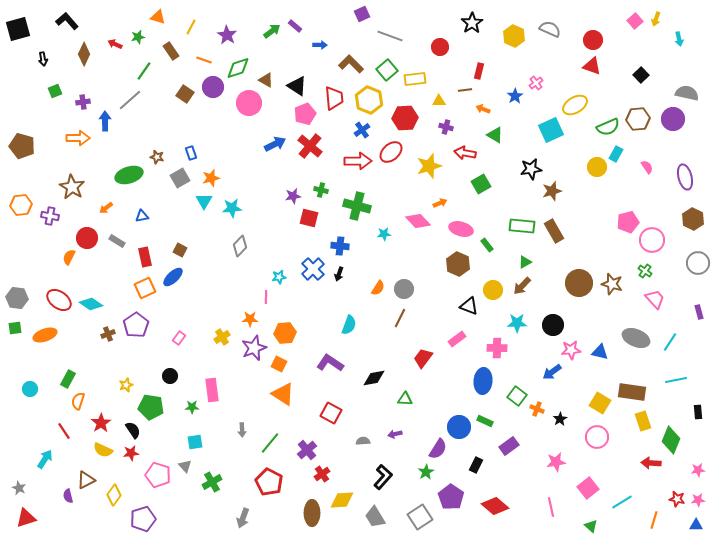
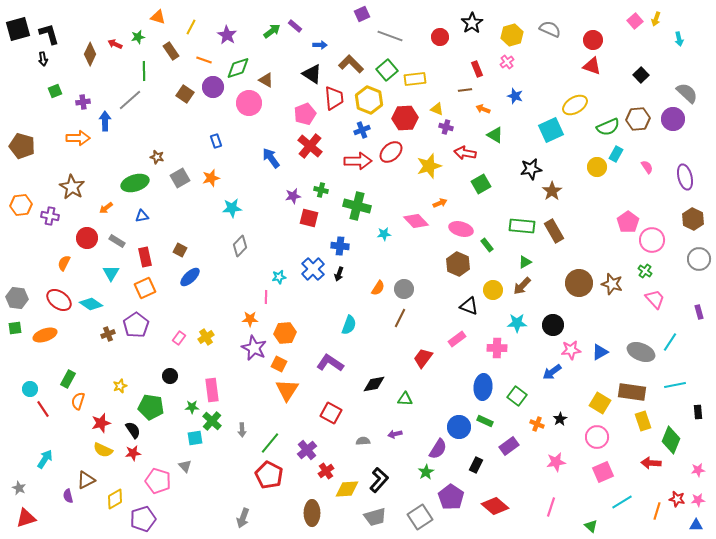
black L-shape at (67, 21): moved 18 px left, 13 px down; rotated 25 degrees clockwise
yellow hexagon at (514, 36): moved 2 px left, 1 px up; rotated 20 degrees clockwise
red circle at (440, 47): moved 10 px up
brown diamond at (84, 54): moved 6 px right
green line at (144, 71): rotated 36 degrees counterclockwise
red rectangle at (479, 71): moved 2 px left, 2 px up; rotated 35 degrees counterclockwise
pink cross at (536, 83): moved 29 px left, 21 px up
black triangle at (297, 86): moved 15 px right, 12 px up
gray semicircle at (687, 93): rotated 30 degrees clockwise
blue star at (515, 96): rotated 21 degrees counterclockwise
yellow triangle at (439, 101): moved 2 px left, 8 px down; rotated 24 degrees clockwise
blue cross at (362, 130): rotated 14 degrees clockwise
blue arrow at (275, 144): moved 4 px left, 14 px down; rotated 100 degrees counterclockwise
blue rectangle at (191, 153): moved 25 px right, 12 px up
green ellipse at (129, 175): moved 6 px right, 8 px down
brown star at (552, 191): rotated 18 degrees counterclockwise
cyan triangle at (204, 201): moved 93 px left, 72 px down
pink diamond at (418, 221): moved 2 px left
pink pentagon at (628, 222): rotated 20 degrees counterclockwise
orange semicircle at (69, 257): moved 5 px left, 6 px down
gray circle at (698, 263): moved 1 px right, 4 px up
blue ellipse at (173, 277): moved 17 px right
yellow cross at (222, 337): moved 16 px left
gray ellipse at (636, 338): moved 5 px right, 14 px down
purple star at (254, 348): rotated 25 degrees counterclockwise
blue triangle at (600, 352): rotated 42 degrees counterclockwise
black diamond at (374, 378): moved 6 px down
cyan line at (676, 380): moved 1 px left, 5 px down
blue ellipse at (483, 381): moved 6 px down
yellow star at (126, 385): moved 6 px left, 1 px down
orange triangle at (283, 394): moved 4 px right, 4 px up; rotated 30 degrees clockwise
orange cross at (537, 409): moved 15 px down
red star at (101, 423): rotated 18 degrees clockwise
red line at (64, 431): moved 21 px left, 22 px up
cyan square at (195, 442): moved 4 px up
red star at (131, 453): moved 2 px right
red cross at (322, 474): moved 4 px right, 3 px up
pink pentagon at (158, 475): moved 6 px down
black L-shape at (383, 477): moved 4 px left, 3 px down
green cross at (212, 482): moved 61 px up; rotated 18 degrees counterclockwise
red pentagon at (269, 482): moved 7 px up
pink square at (588, 488): moved 15 px right, 16 px up; rotated 15 degrees clockwise
yellow diamond at (114, 495): moved 1 px right, 4 px down; rotated 25 degrees clockwise
yellow diamond at (342, 500): moved 5 px right, 11 px up
pink line at (551, 507): rotated 30 degrees clockwise
gray trapezoid at (375, 517): rotated 75 degrees counterclockwise
orange line at (654, 520): moved 3 px right, 9 px up
